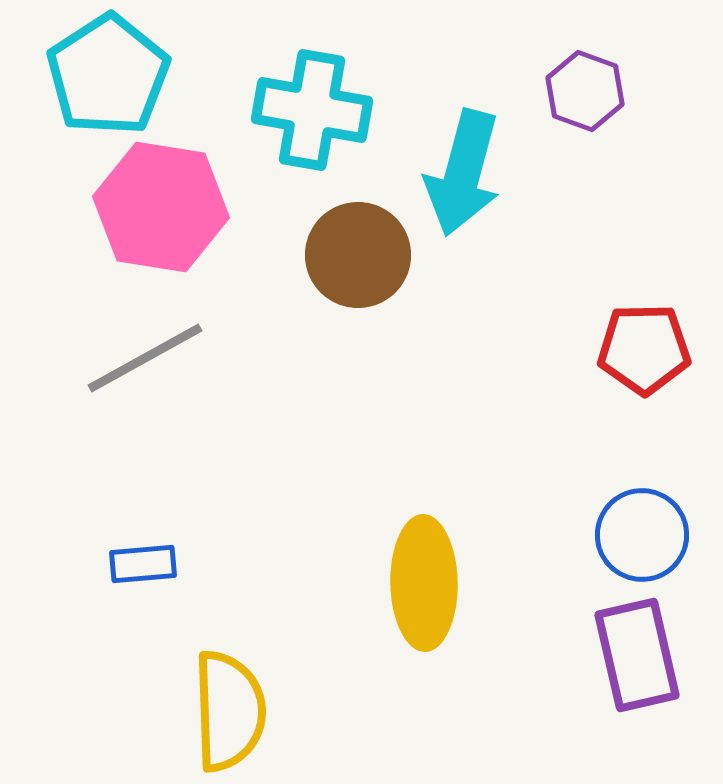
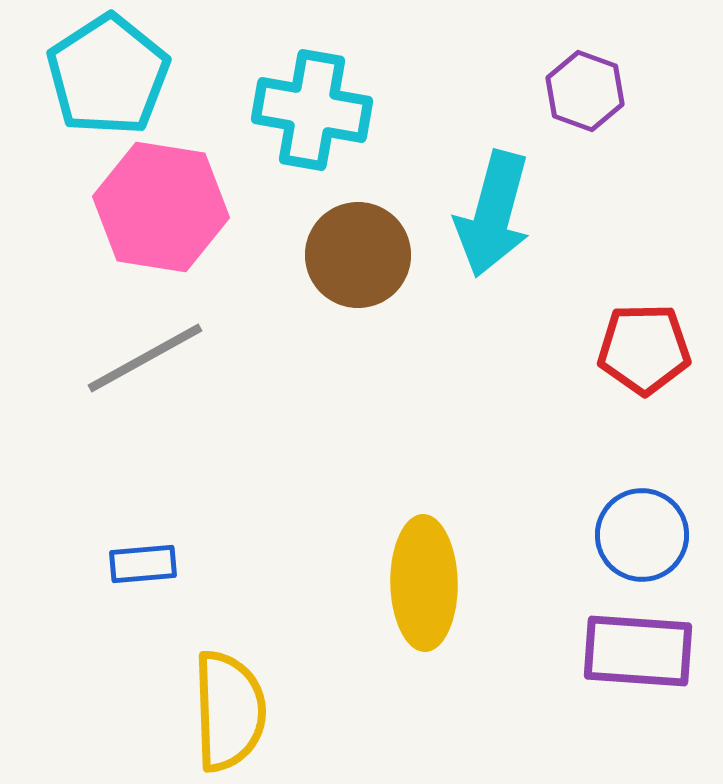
cyan arrow: moved 30 px right, 41 px down
purple rectangle: moved 1 px right, 4 px up; rotated 73 degrees counterclockwise
